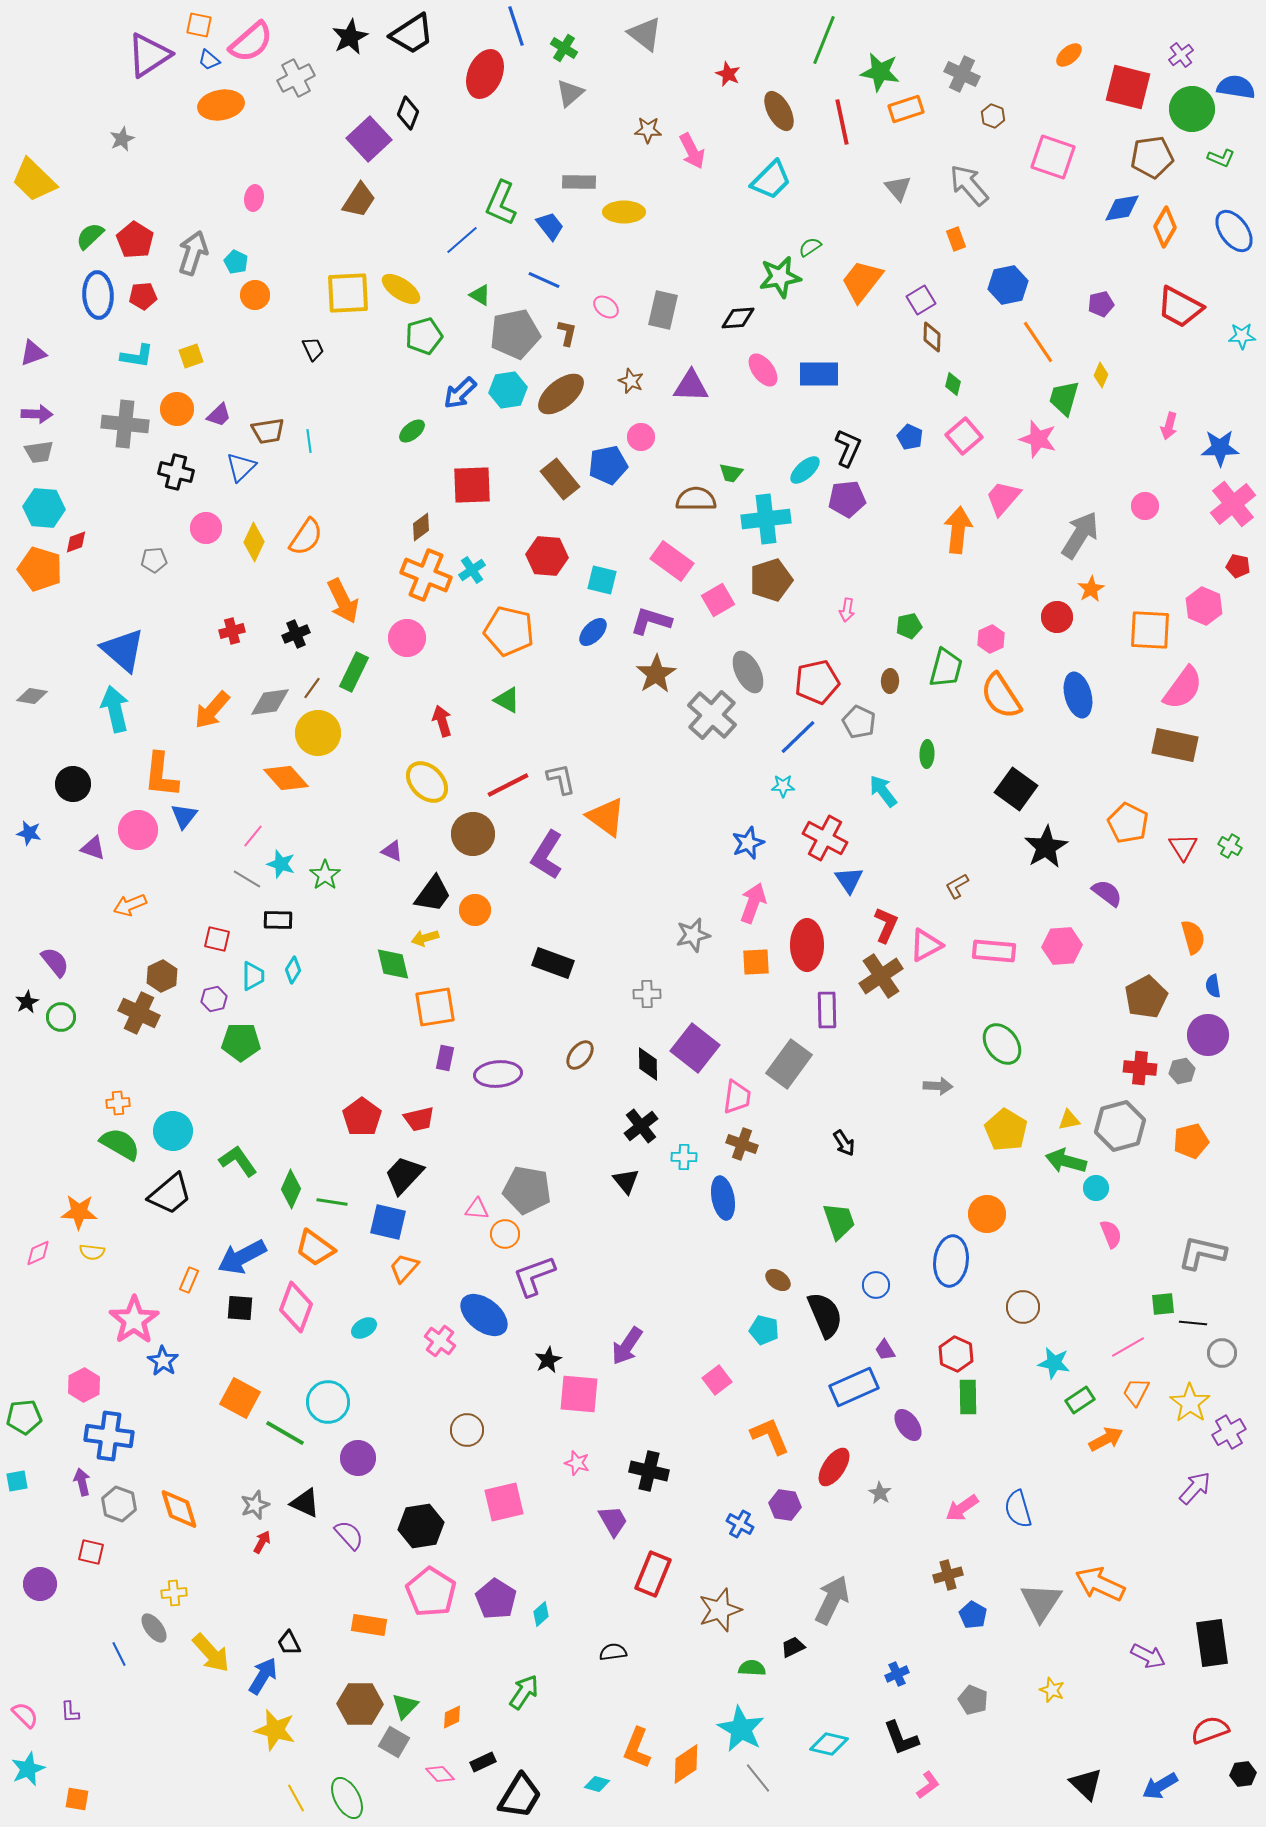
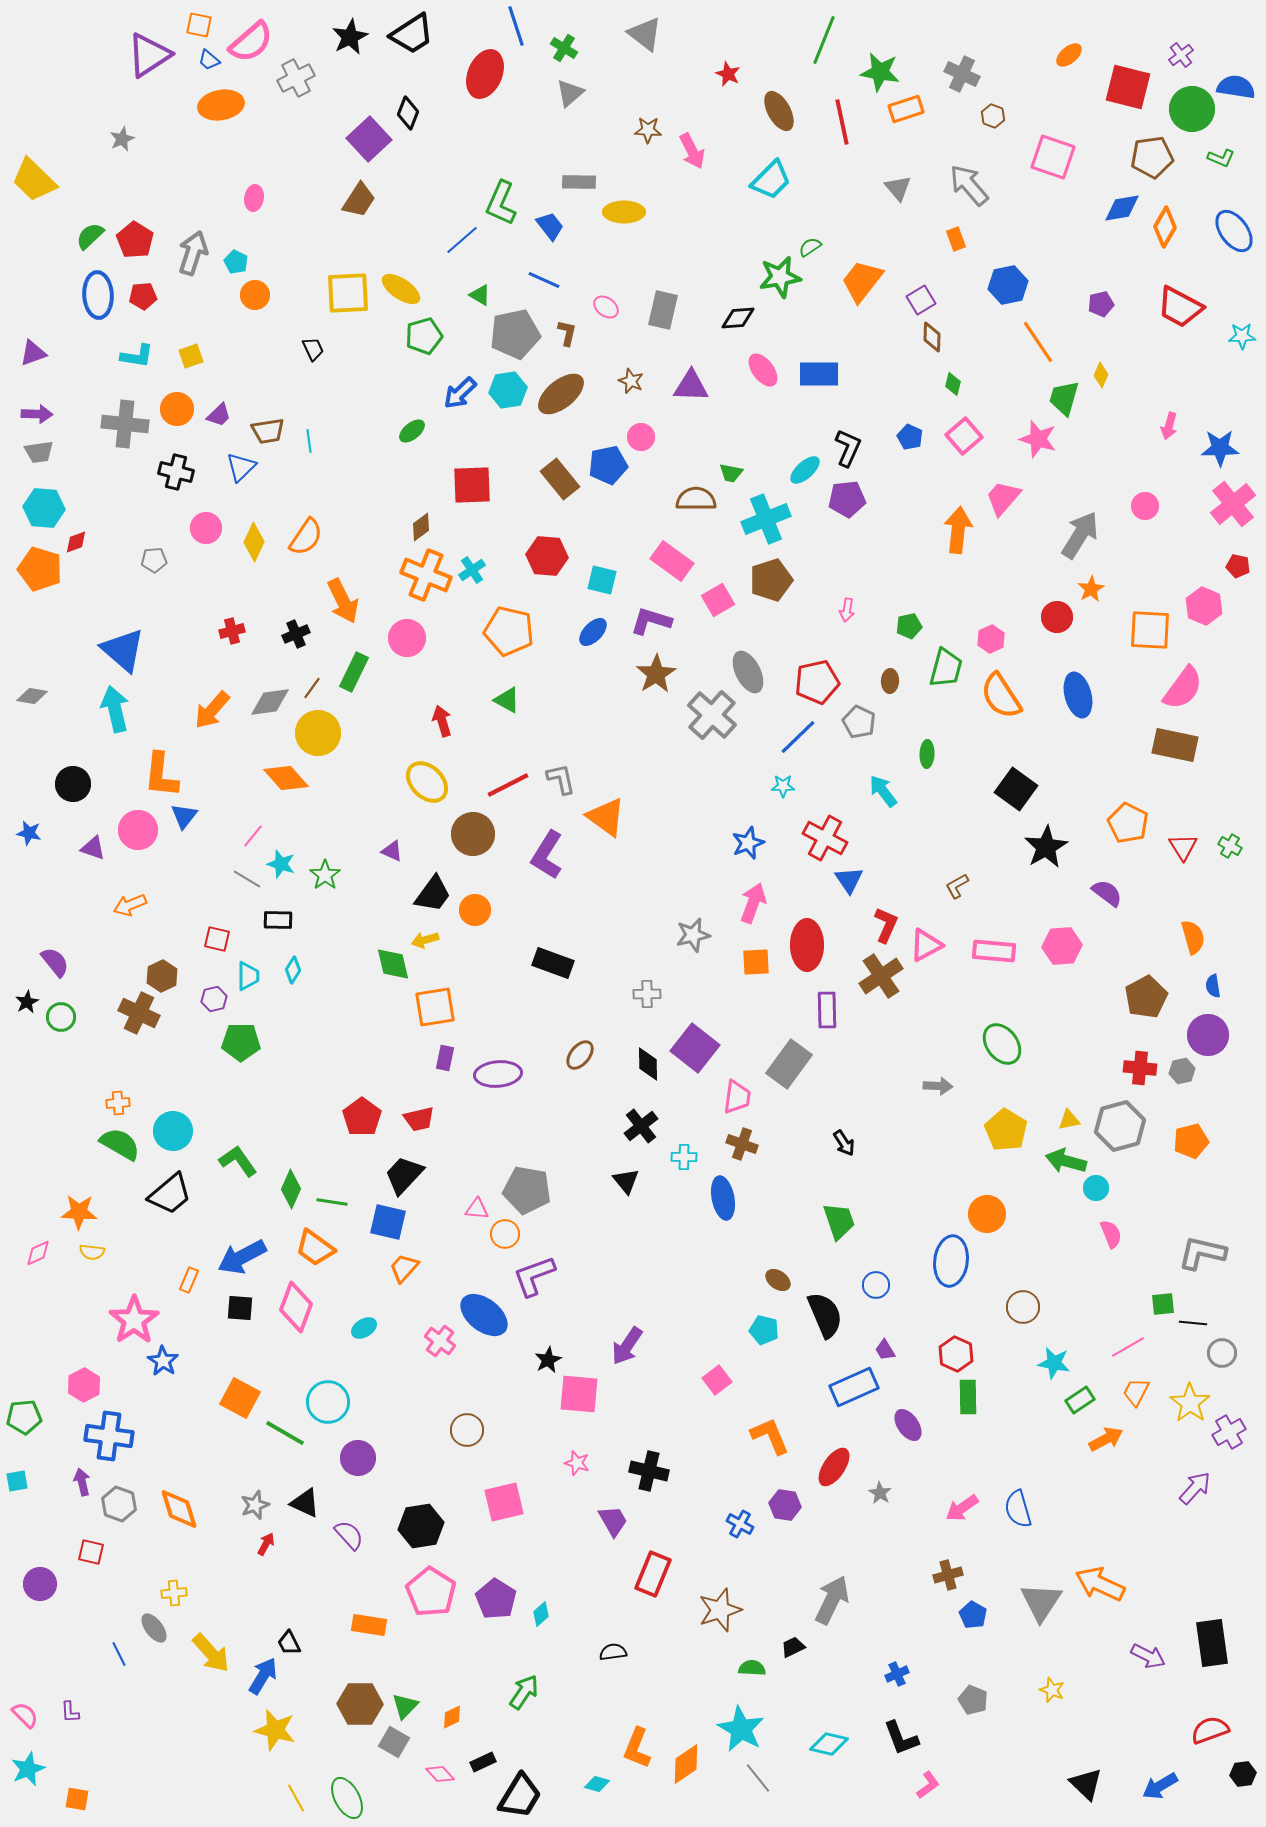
cyan cross at (766, 519): rotated 15 degrees counterclockwise
yellow arrow at (425, 938): moved 2 px down
cyan trapezoid at (253, 976): moved 5 px left
red arrow at (262, 1542): moved 4 px right, 2 px down
